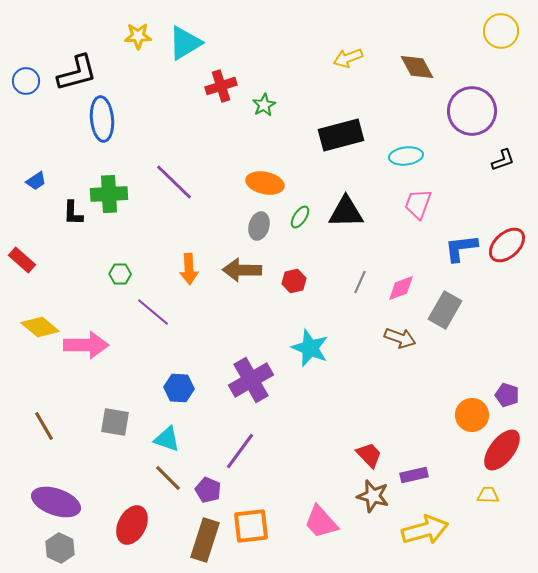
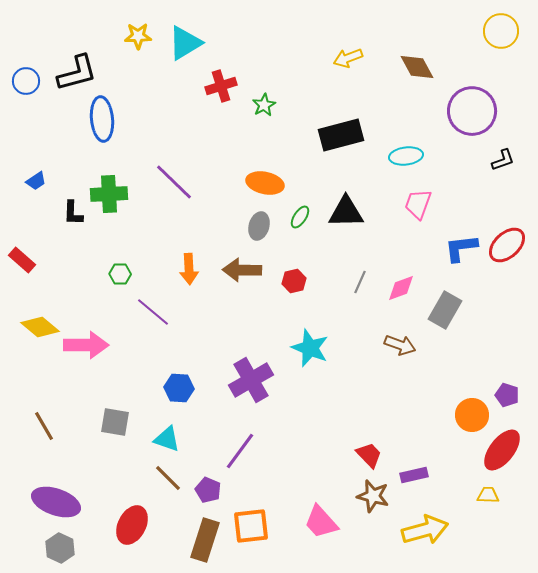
brown arrow at (400, 338): moved 7 px down
